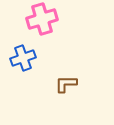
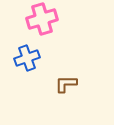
blue cross: moved 4 px right
